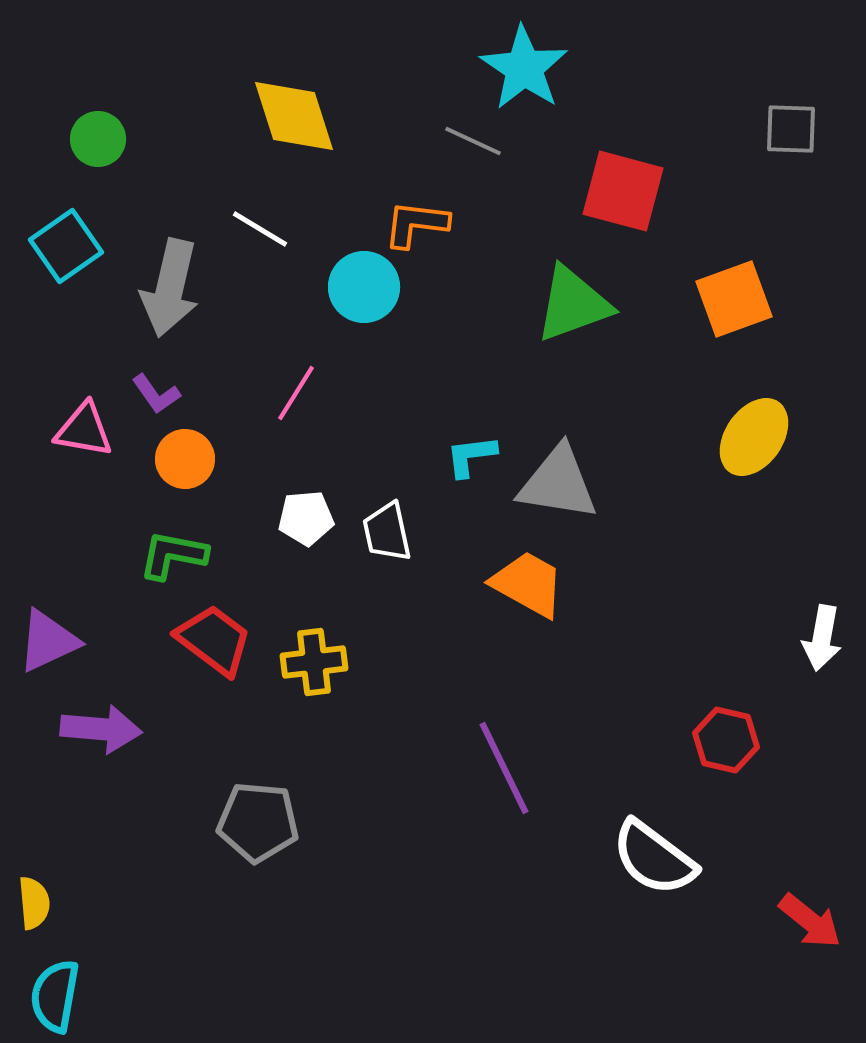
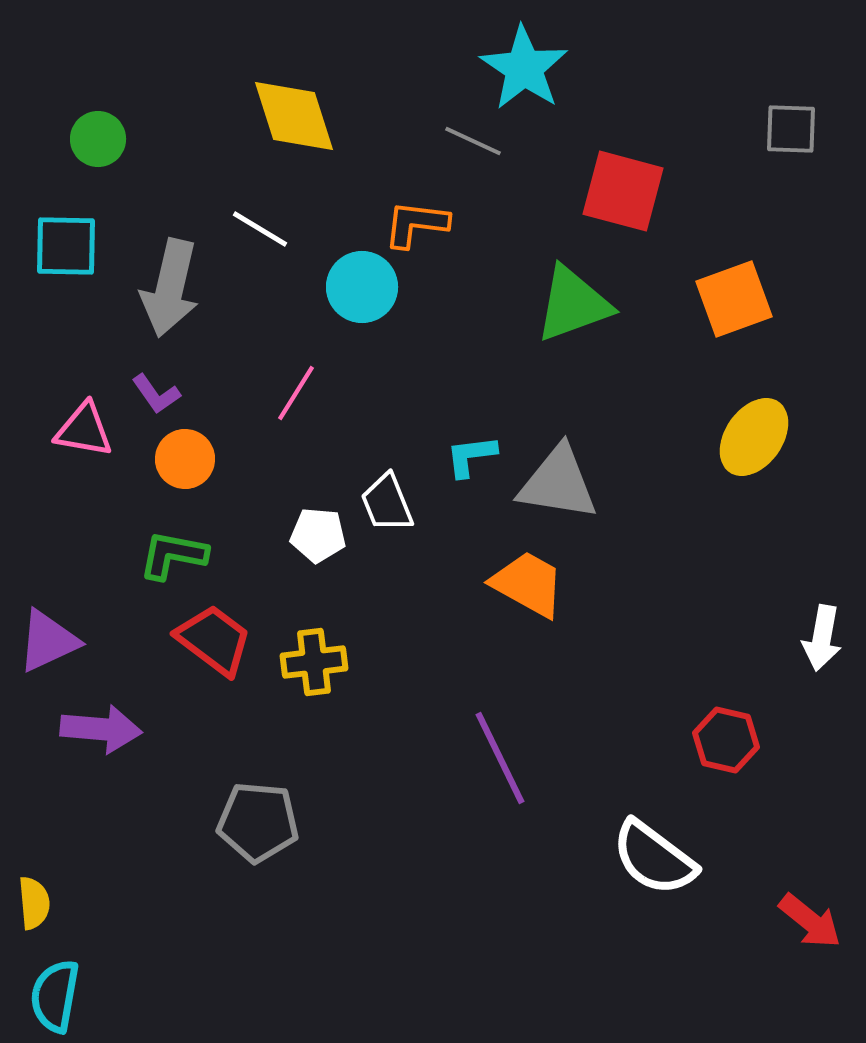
cyan square: rotated 36 degrees clockwise
cyan circle: moved 2 px left
white pentagon: moved 12 px right, 17 px down; rotated 10 degrees clockwise
white trapezoid: moved 29 px up; rotated 10 degrees counterclockwise
purple line: moved 4 px left, 10 px up
